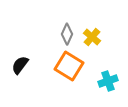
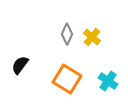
orange square: moved 2 px left, 13 px down
cyan cross: rotated 36 degrees counterclockwise
